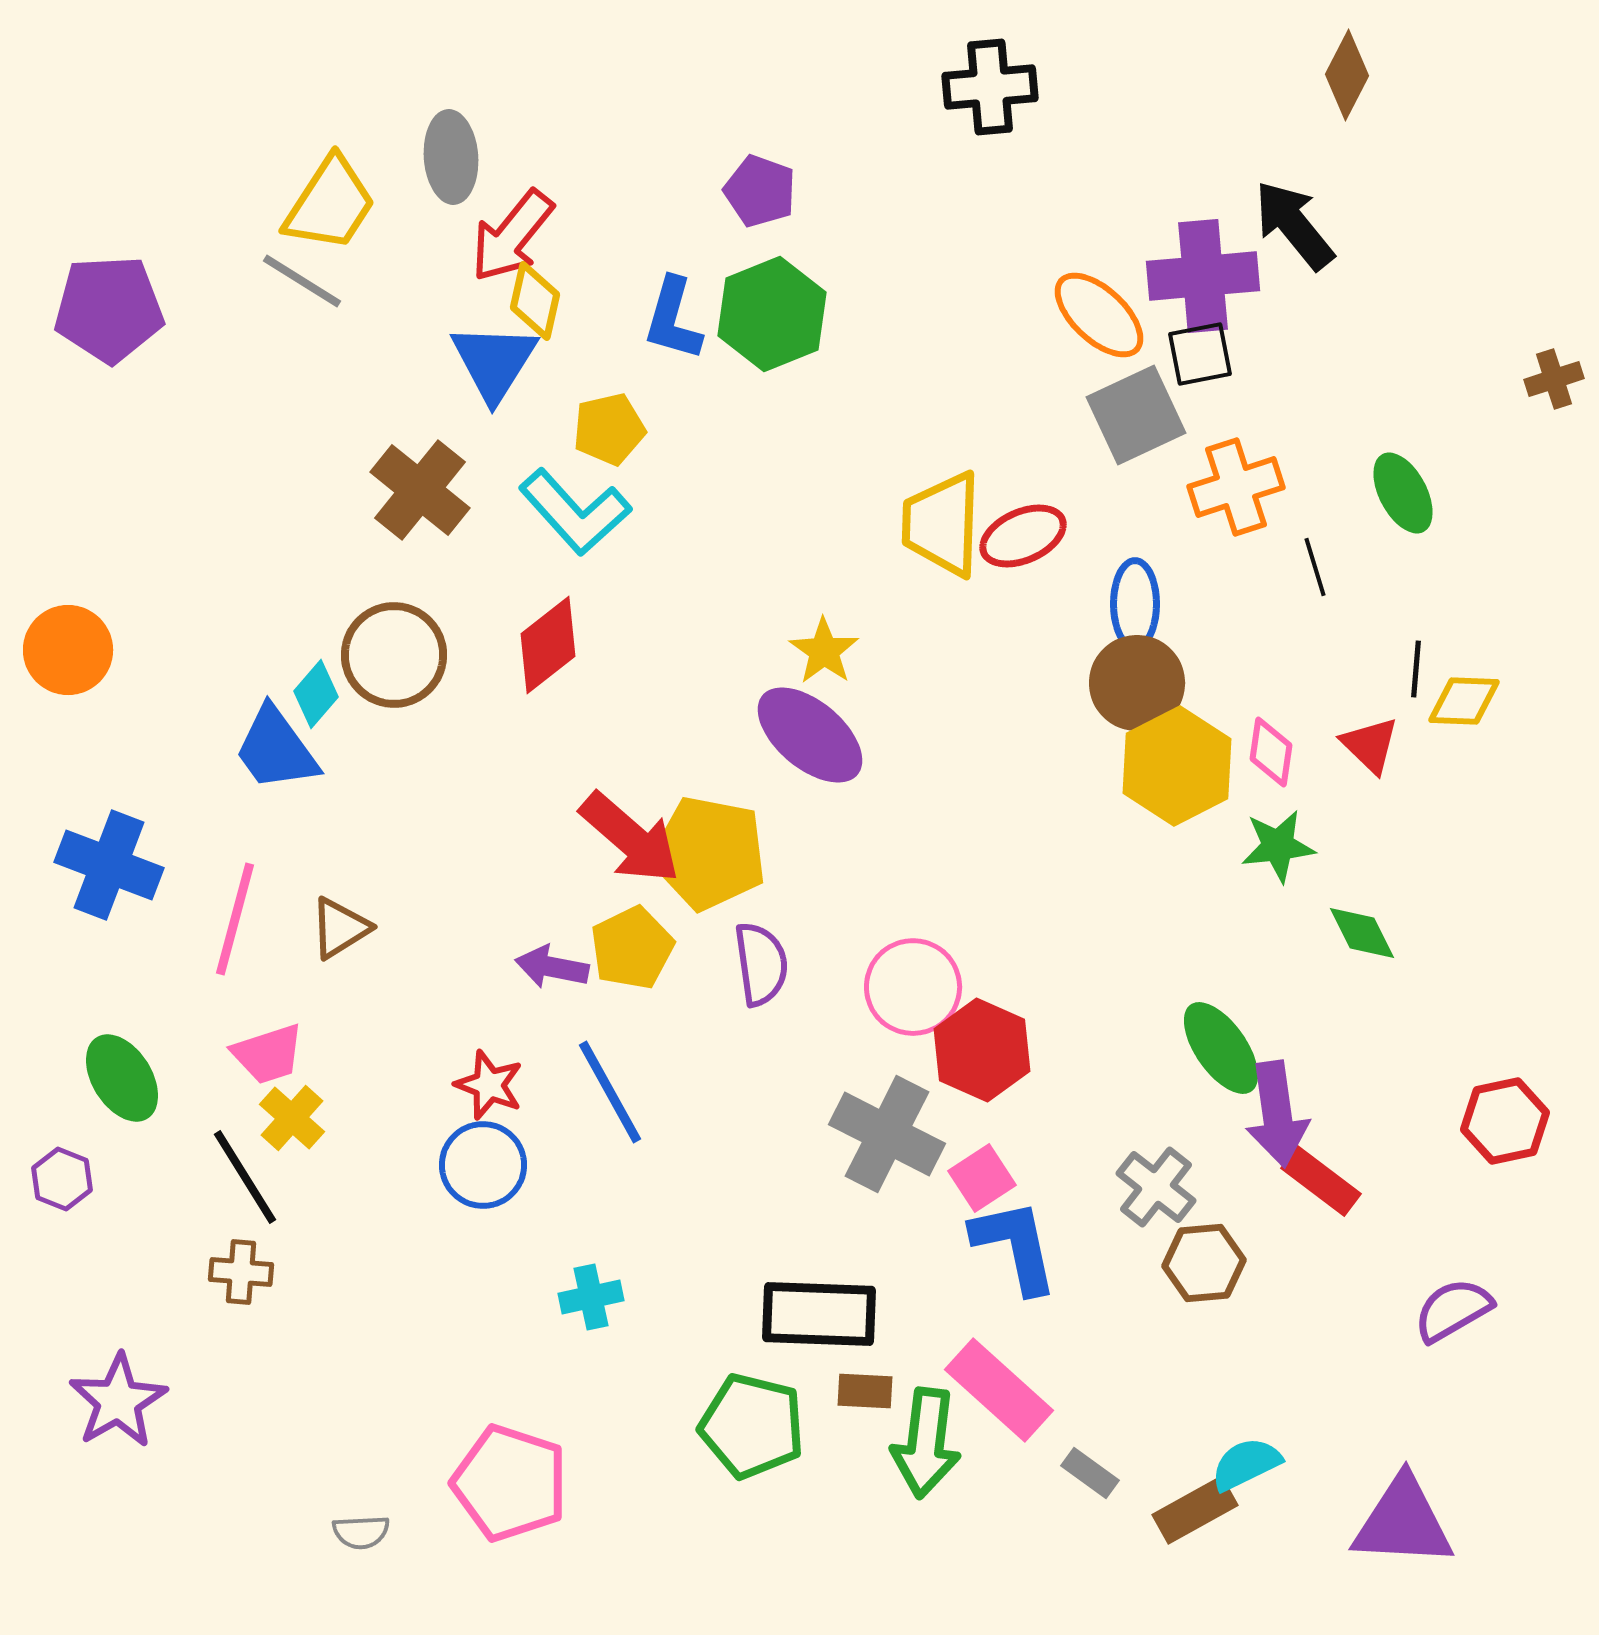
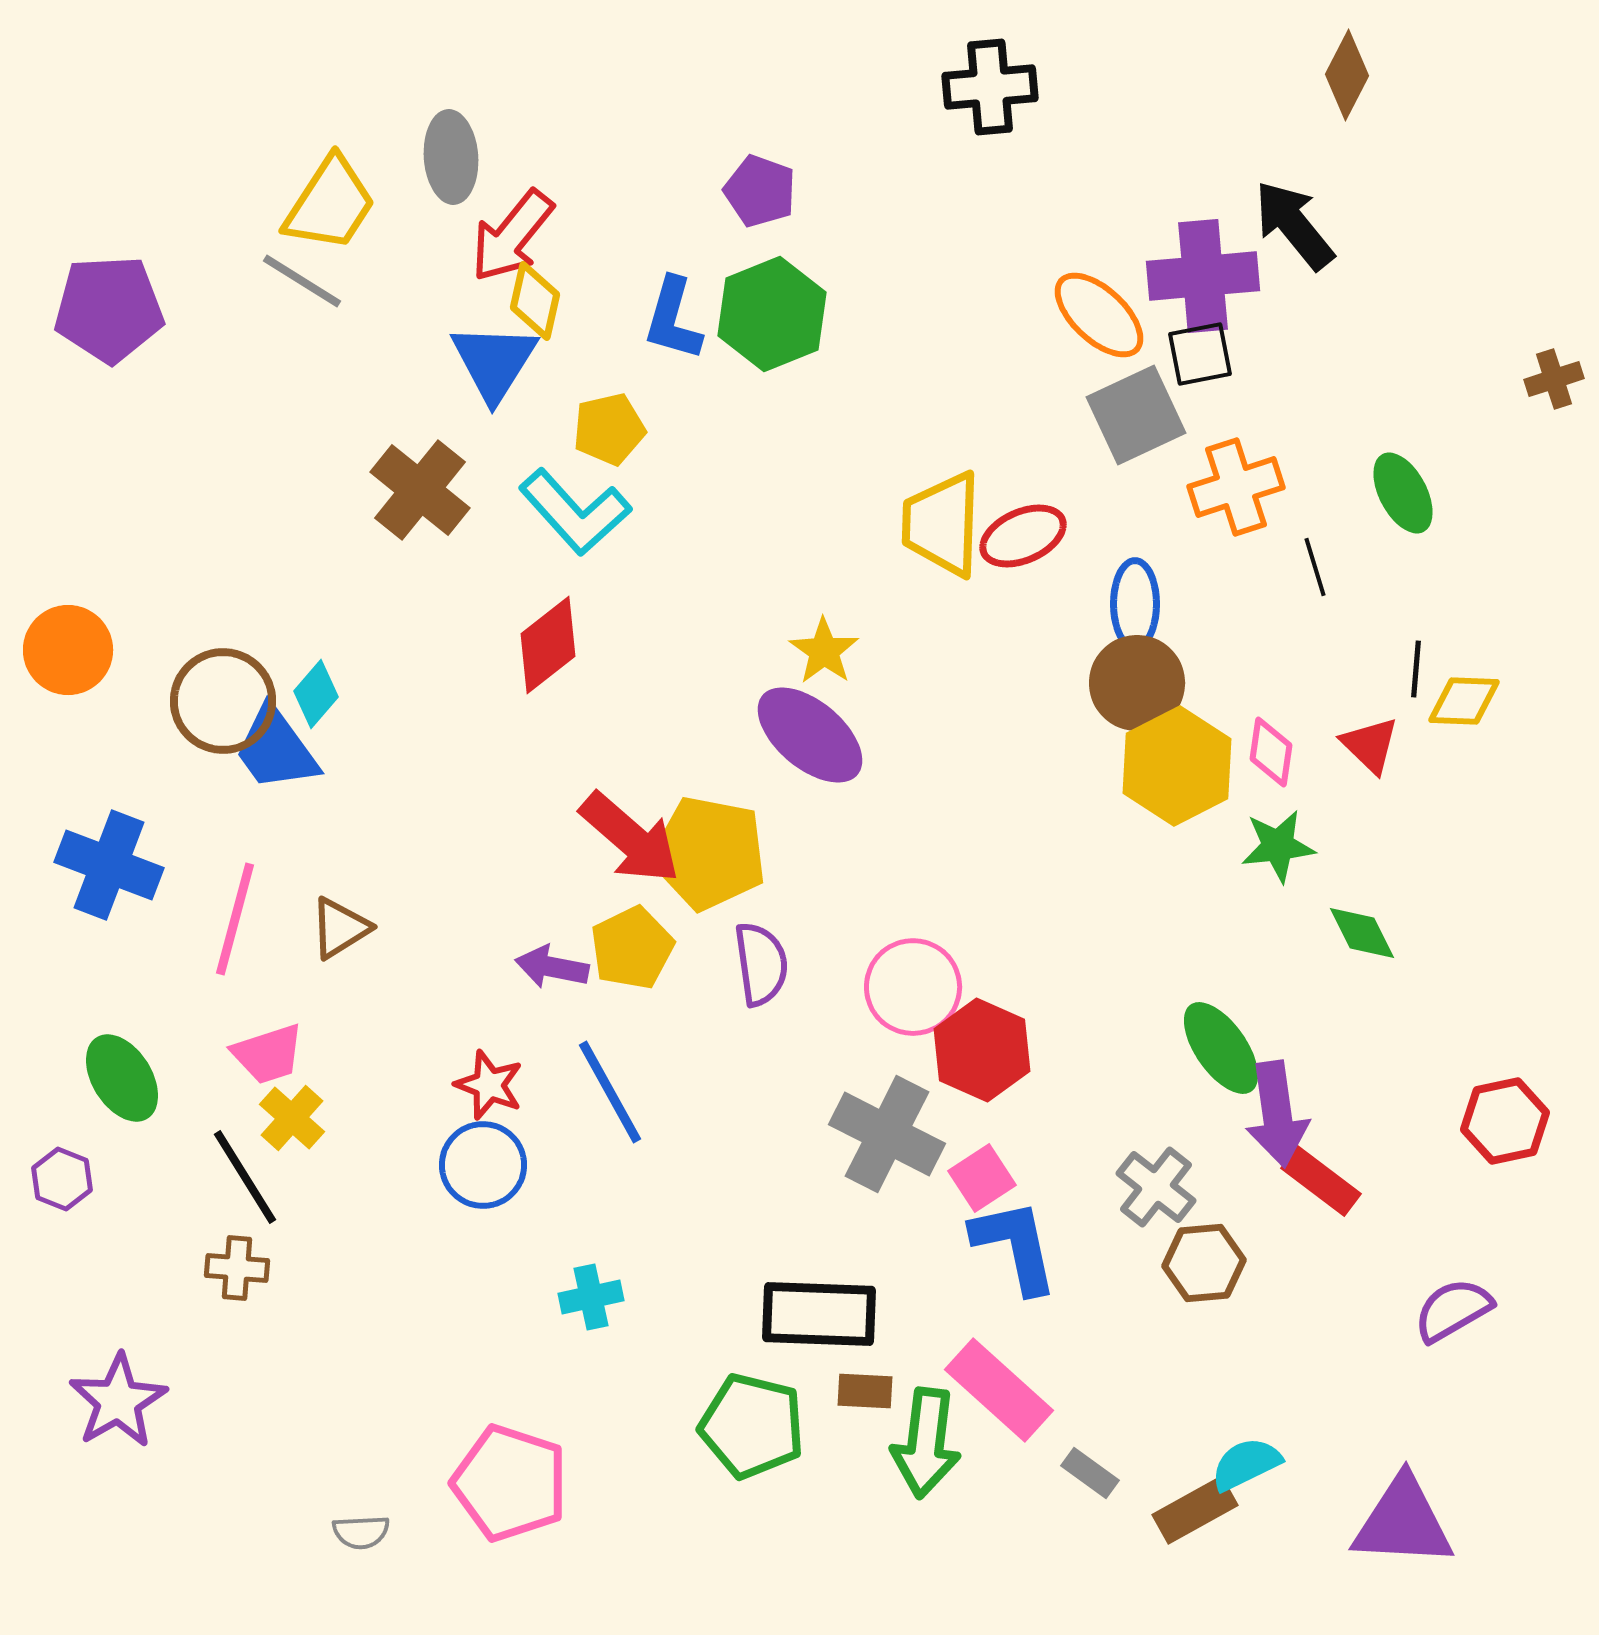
brown circle at (394, 655): moved 171 px left, 46 px down
brown cross at (241, 1272): moved 4 px left, 4 px up
